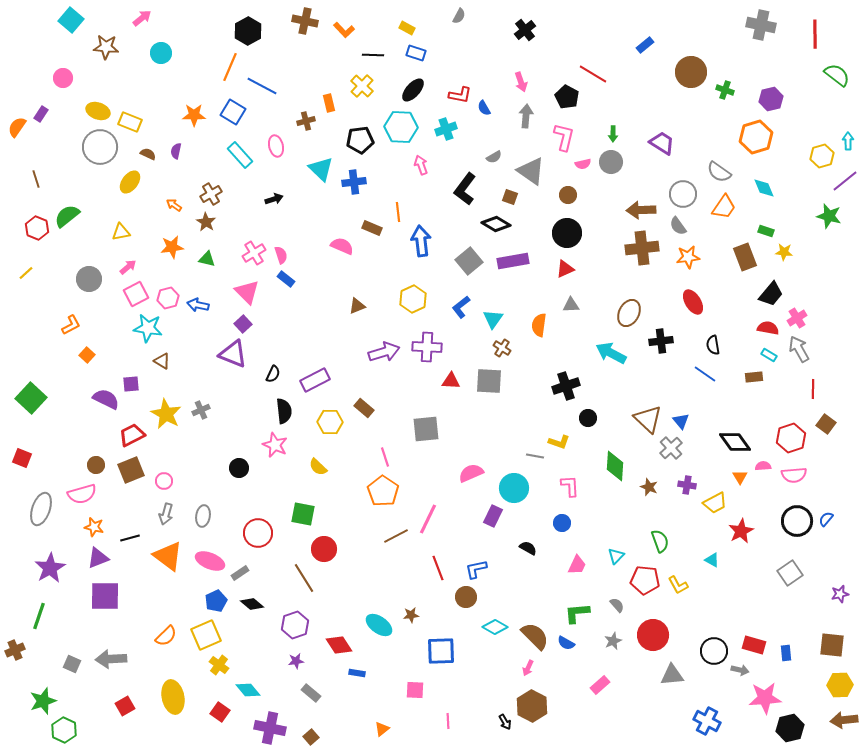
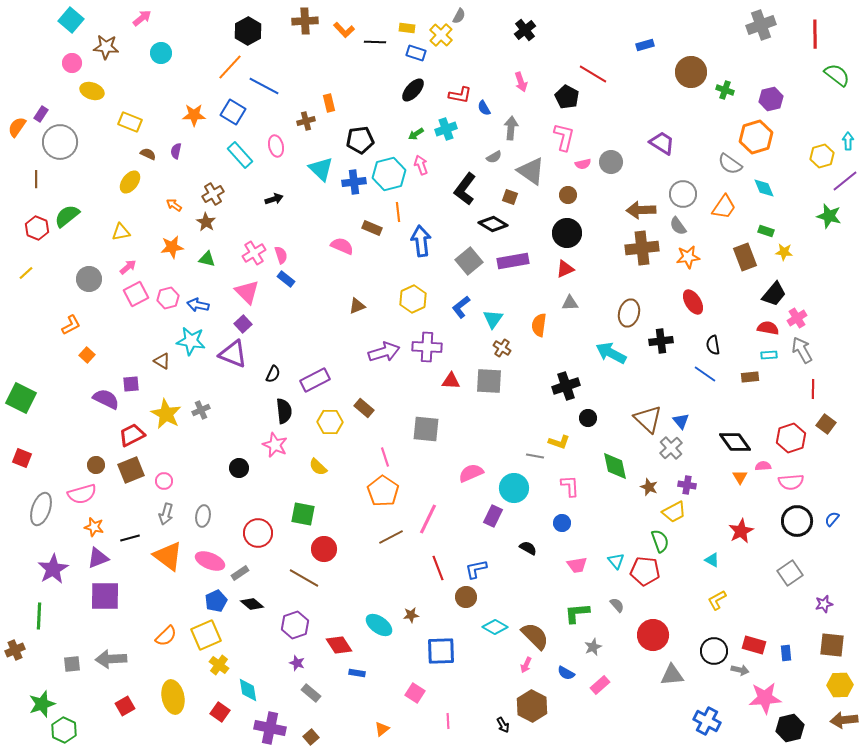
brown cross at (305, 21): rotated 15 degrees counterclockwise
gray cross at (761, 25): rotated 32 degrees counterclockwise
yellow rectangle at (407, 28): rotated 21 degrees counterclockwise
blue rectangle at (645, 45): rotated 24 degrees clockwise
black line at (373, 55): moved 2 px right, 13 px up
orange line at (230, 67): rotated 20 degrees clockwise
pink circle at (63, 78): moved 9 px right, 15 px up
blue line at (262, 86): moved 2 px right
yellow cross at (362, 86): moved 79 px right, 51 px up
yellow ellipse at (98, 111): moved 6 px left, 20 px up
gray arrow at (526, 116): moved 15 px left, 12 px down
cyan hexagon at (401, 127): moved 12 px left, 47 px down; rotated 16 degrees counterclockwise
green arrow at (613, 134): moved 197 px left; rotated 56 degrees clockwise
gray circle at (100, 147): moved 40 px left, 5 px up
gray semicircle at (719, 172): moved 11 px right, 8 px up
brown line at (36, 179): rotated 18 degrees clockwise
brown cross at (211, 194): moved 2 px right
black diamond at (496, 224): moved 3 px left
black trapezoid at (771, 294): moved 3 px right
gray triangle at (571, 305): moved 1 px left, 2 px up
brown ellipse at (629, 313): rotated 12 degrees counterclockwise
cyan star at (148, 328): moved 43 px right, 13 px down
gray arrow at (799, 349): moved 3 px right, 1 px down
cyan rectangle at (769, 355): rotated 35 degrees counterclockwise
brown rectangle at (754, 377): moved 4 px left
green square at (31, 398): moved 10 px left; rotated 16 degrees counterclockwise
gray square at (426, 429): rotated 12 degrees clockwise
green diamond at (615, 466): rotated 16 degrees counterclockwise
pink semicircle at (794, 475): moved 3 px left, 7 px down
yellow trapezoid at (715, 503): moved 41 px left, 9 px down
blue semicircle at (826, 519): moved 6 px right
brown line at (396, 536): moved 5 px left, 1 px down
cyan triangle at (616, 556): moved 5 px down; rotated 24 degrees counterclockwise
pink trapezoid at (577, 565): rotated 55 degrees clockwise
purple star at (50, 568): moved 3 px right, 1 px down
brown line at (304, 578): rotated 28 degrees counterclockwise
red pentagon at (645, 580): moved 9 px up
yellow L-shape at (678, 585): moved 39 px right, 15 px down; rotated 90 degrees clockwise
purple star at (840, 594): moved 16 px left, 10 px down
green line at (39, 616): rotated 16 degrees counterclockwise
gray star at (613, 641): moved 20 px left, 6 px down
blue semicircle at (566, 643): moved 30 px down
purple star at (296, 661): moved 1 px right, 2 px down; rotated 28 degrees clockwise
gray square at (72, 664): rotated 30 degrees counterclockwise
pink arrow at (528, 668): moved 2 px left, 3 px up
cyan diamond at (248, 690): rotated 30 degrees clockwise
pink square at (415, 690): moved 3 px down; rotated 30 degrees clockwise
green star at (43, 701): moved 1 px left, 3 px down
black arrow at (505, 722): moved 2 px left, 3 px down
